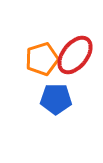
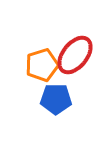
orange pentagon: moved 6 px down
